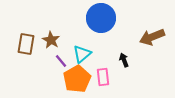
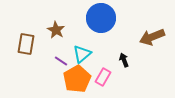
brown star: moved 5 px right, 10 px up
purple line: rotated 16 degrees counterclockwise
pink rectangle: rotated 36 degrees clockwise
